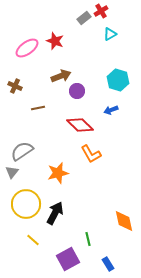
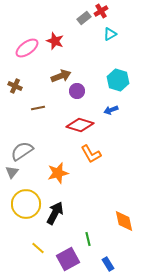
red diamond: rotated 28 degrees counterclockwise
yellow line: moved 5 px right, 8 px down
